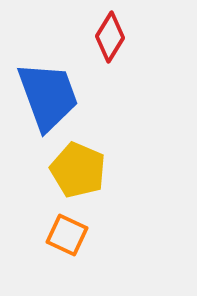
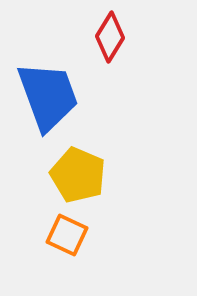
yellow pentagon: moved 5 px down
